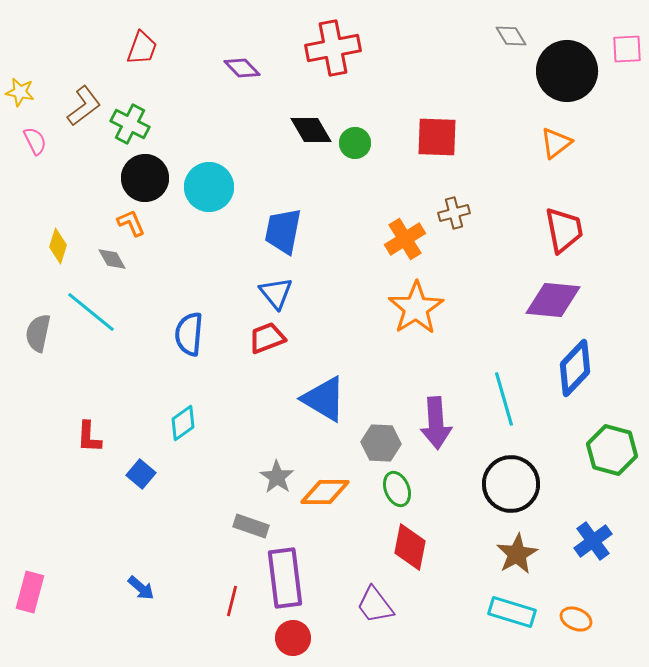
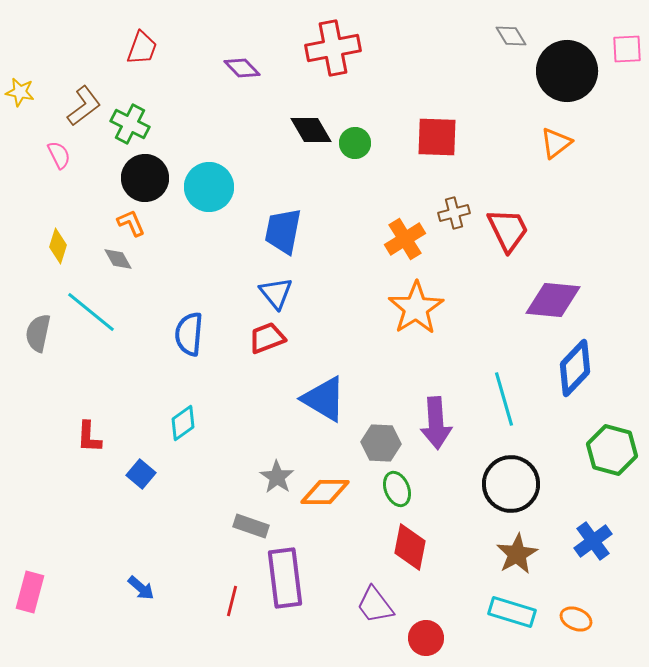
pink semicircle at (35, 141): moved 24 px right, 14 px down
red trapezoid at (564, 230): moved 56 px left; rotated 15 degrees counterclockwise
gray diamond at (112, 259): moved 6 px right
red circle at (293, 638): moved 133 px right
